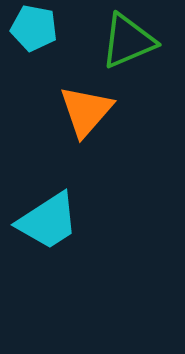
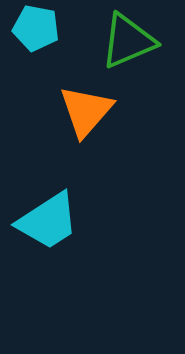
cyan pentagon: moved 2 px right
